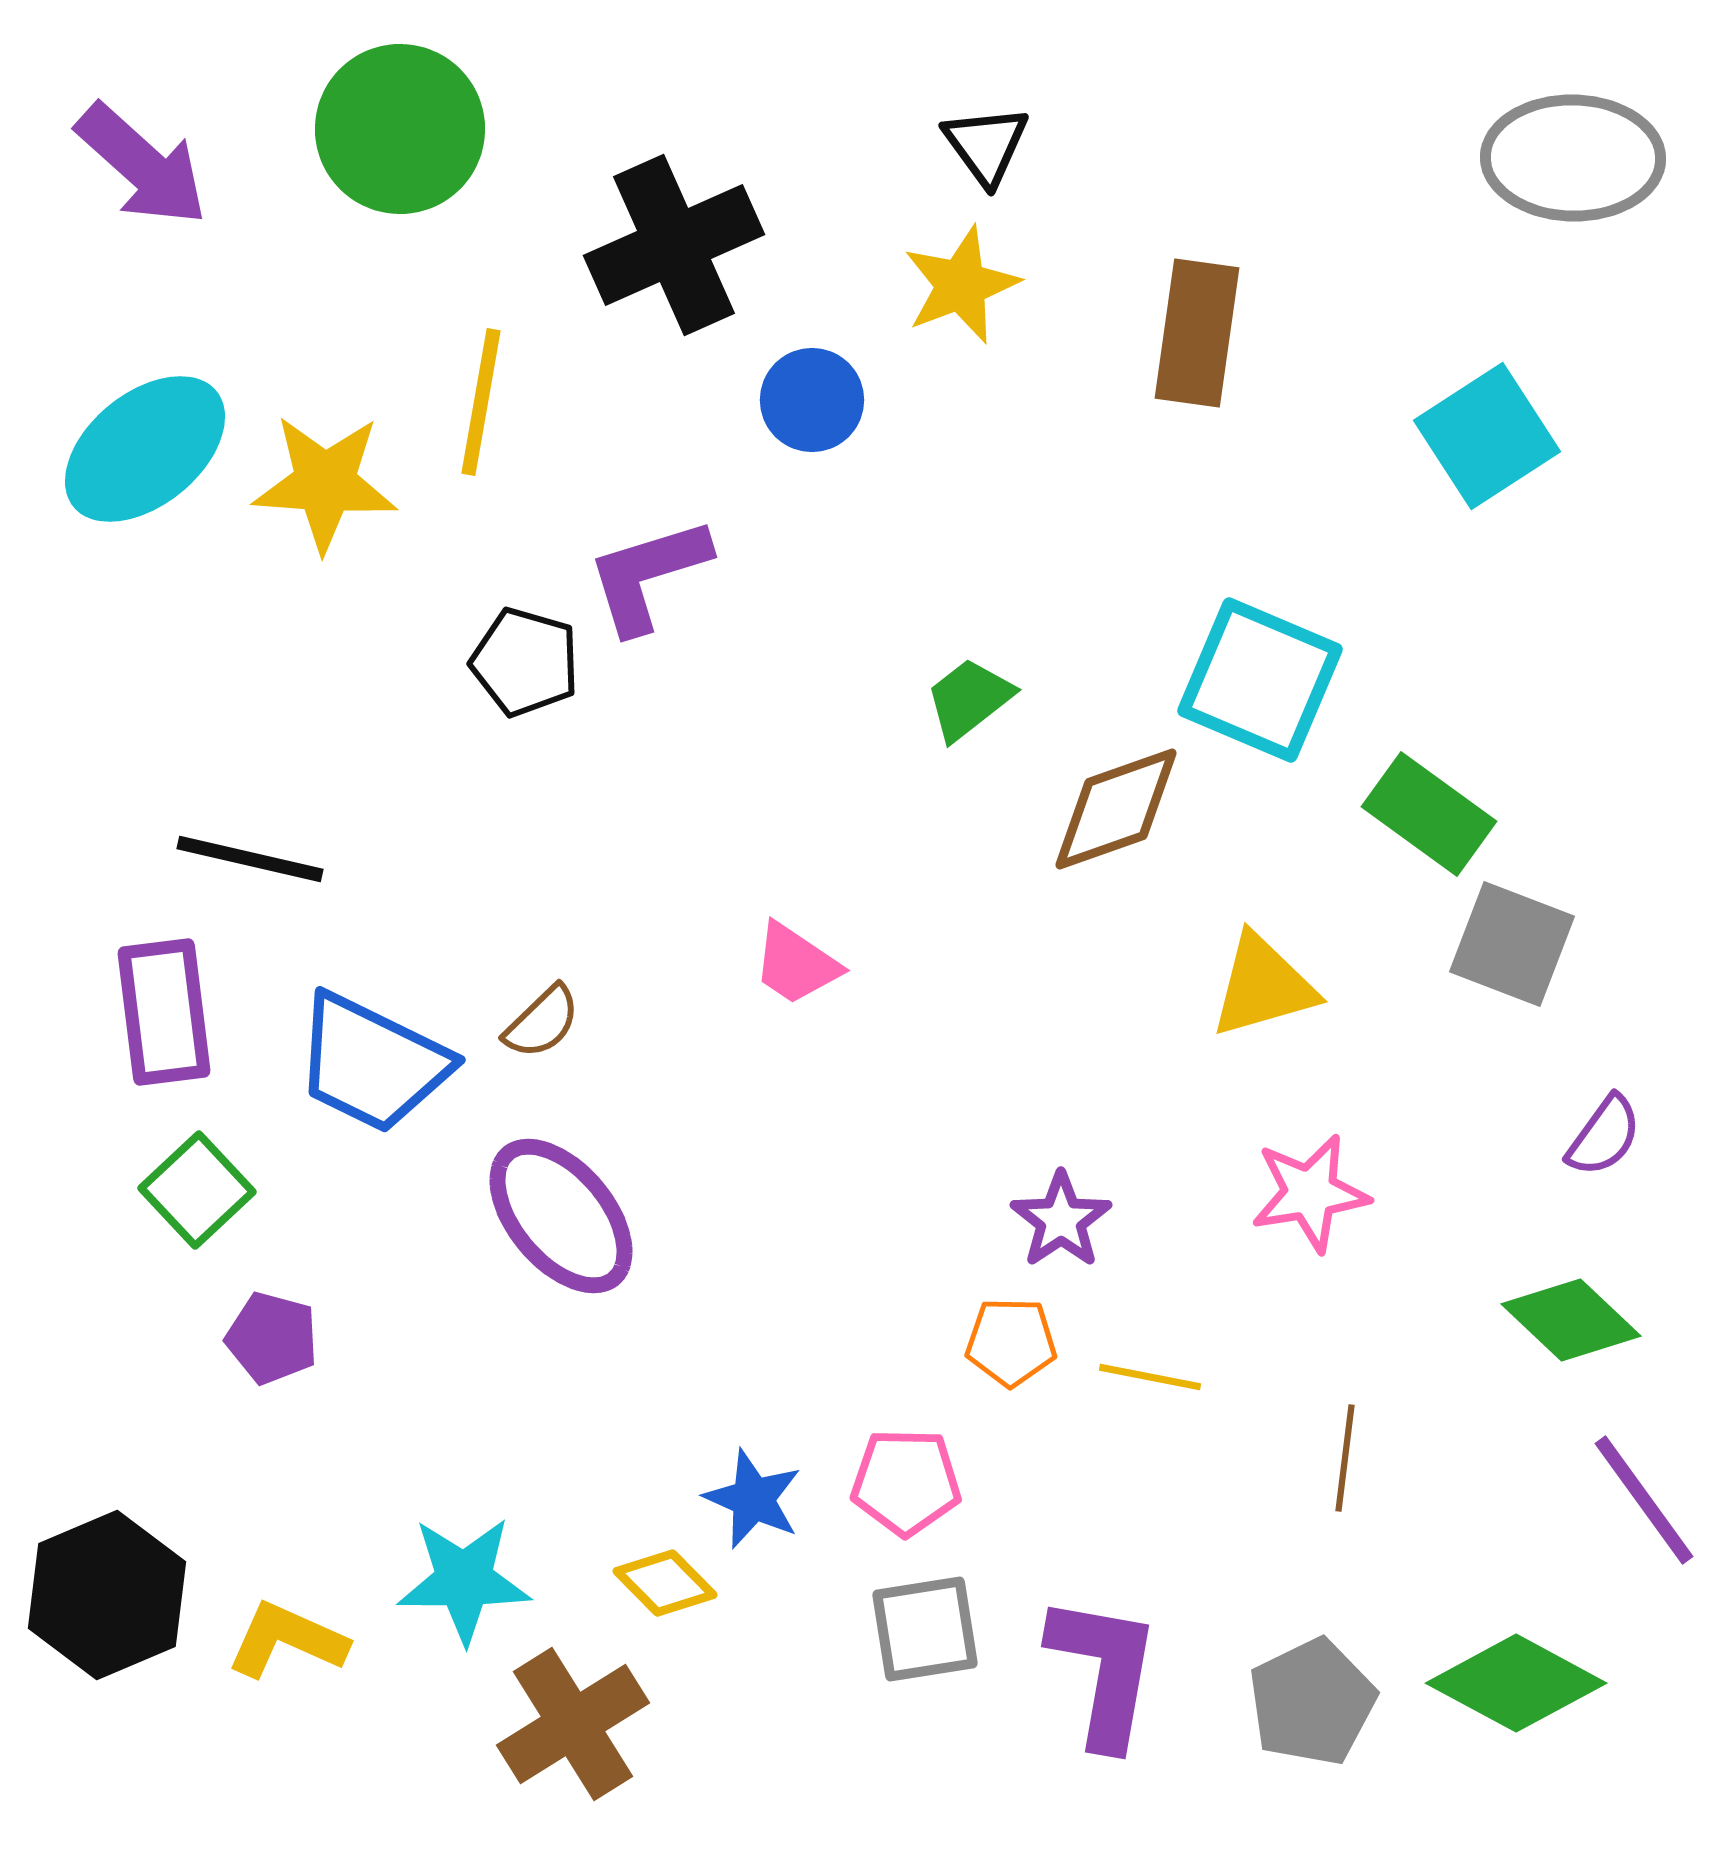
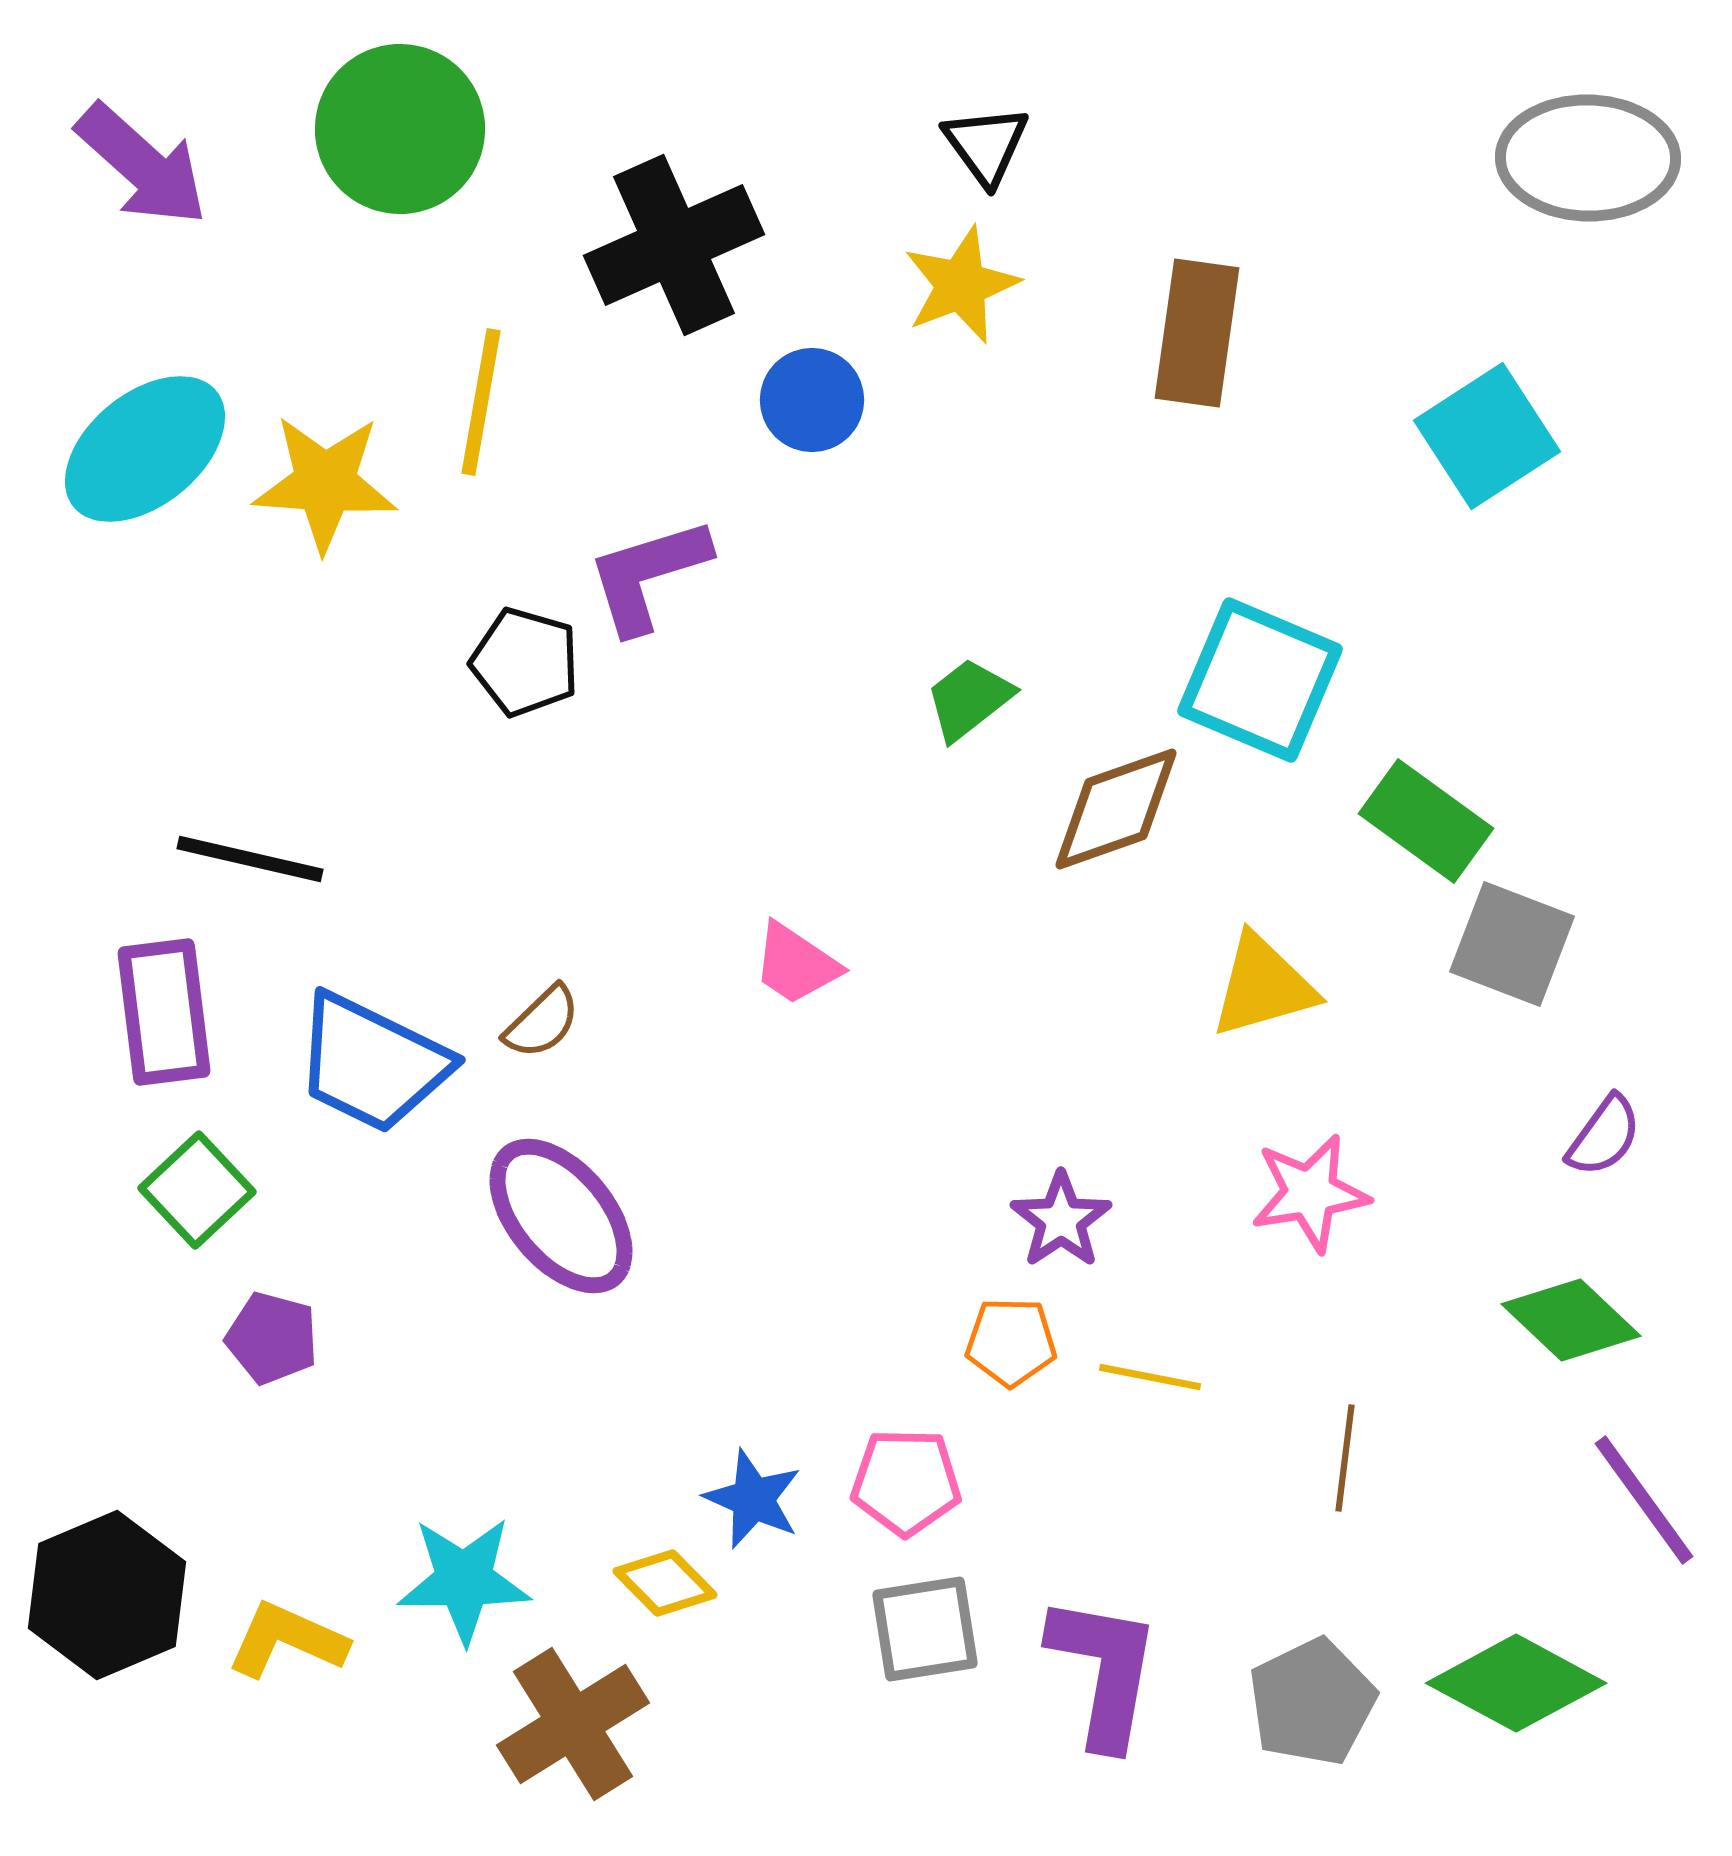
gray ellipse at (1573, 158): moved 15 px right
green rectangle at (1429, 814): moved 3 px left, 7 px down
